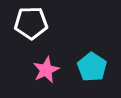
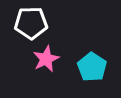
pink star: moved 11 px up
